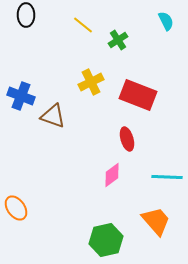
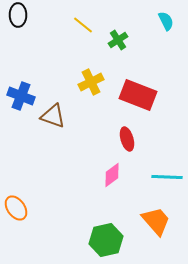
black ellipse: moved 8 px left
